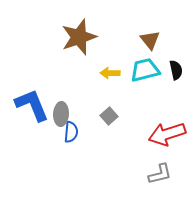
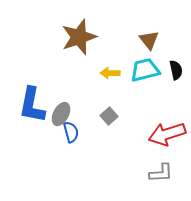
brown triangle: moved 1 px left
blue L-shape: rotated 147 degrees counterclockwise
gray ellipse: rotated 25 degrees clockwise
blue semicircle: rotated 20 degrees counterclockwise
gray L-shape: moved 1 px right, 1 px up; rotated 10 degrees clockwise
